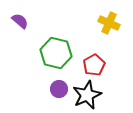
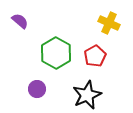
green hexagon: rotated 16 degrees clockwise
red pentagon: moved 1 px right, 9 px up
purple circle: moved 22 px left
